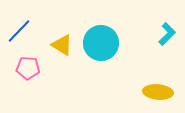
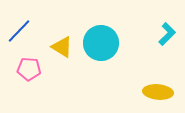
yellow triangle: moved 2 px down
pink pentagon: moved 1 px right, 1 px down
